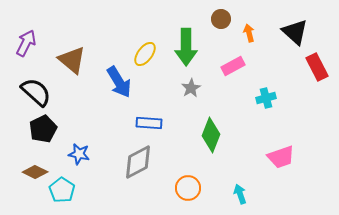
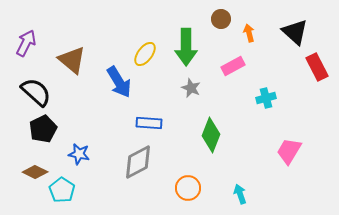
gray star: rotated 18 degrees counterclockwise
pink trapezoid: moved 8 px right, 6 px up; rotated 140 degrees clockwise
